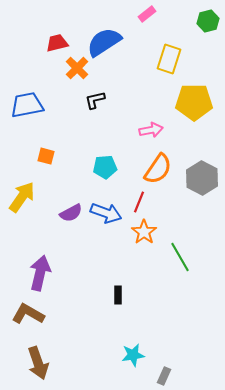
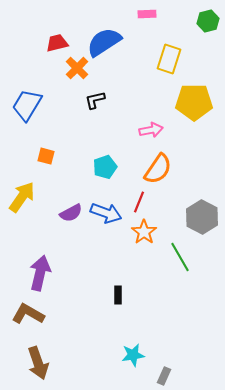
pink rectangle: rotated 36 degrees clockwise
blue trapezoid: rotated 48 degrees counterclockwise
cyan pentagon: rotated 15 degrees counterclockwise
gray hexagon: moved 39 px down
